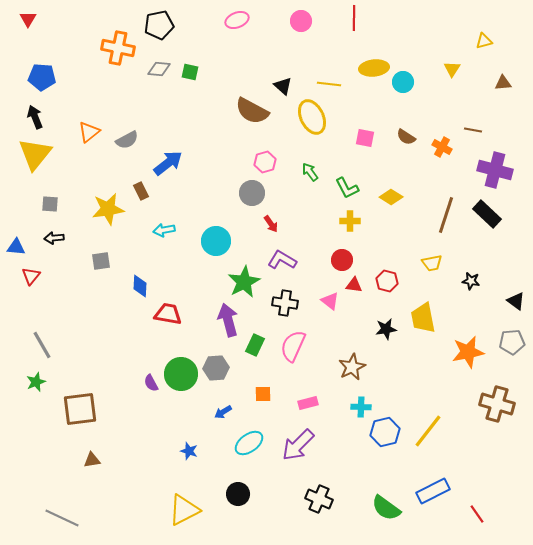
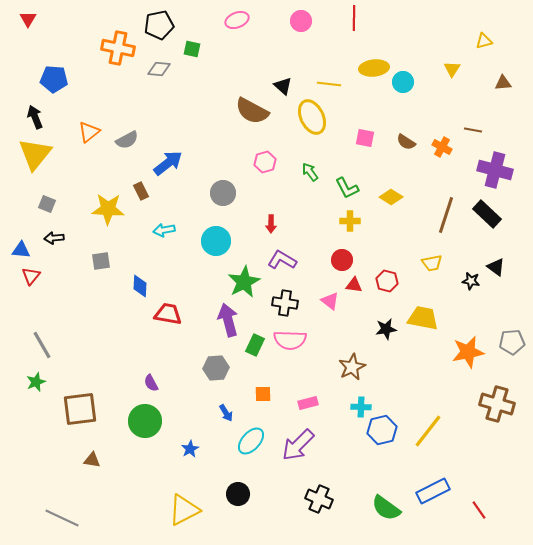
green square at (190, 72): moved 2 px right, 23 px up
blue pentagon at (42, 77): moved 12 px right, 2 px down
brown semicircle at (406, 137): moved 5 px down
gray circle at (252, 193): moved 29 px left
gray square at (50, 204): moved 3 px left; rotated 18 degrees clockwise
yellow star at (108, 209): rotated 12 degrees clockwise
red arrow at (271, 224): rotated 36 degrees clockwise
blue triangle at (16, 247): moved 5 px right, 3 px down
black triangle at (516, 301): moved 20 px left, 34 px up
yellow trapezoid at (423, 318): rotated 112 degrees clockwise
pink semicircle at (293, 346): moved 3 px left, 6 px up; rotated 112 degrees counterclockwise
green circle at (181, 374): moved 36 px left, 47 px down
blue arrow at (223, 412): moved 3 px right, 1 px down; rotated 90 degrees counterclockwise
blue hexagon at (385, 432): moved 3 px left, 2 px up
cyan ellipse at (249, 443): moved 2 px right, 2 px up; rotated 12 degrees counterclockwise
blue star at (189, 451): moved 1 px right, 2 px up; rotated 24 degrees clockwise
brown triangle at (92, 460): rotated 18 degrees clockwise
red line at (477, 514): moved 2 px right, 4 px up
